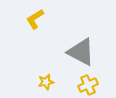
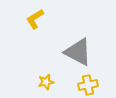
gray triangle: moved 3 px left
yellow cross: rotated 12 degrees clockwise
